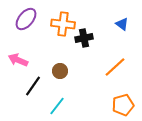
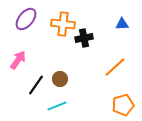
blue triangle: rotated 40 degrees counterclockwise
pink arrow: rotated 102 degrees clockwise
brown circle: moved 8 px down
black line: moved 3 px right, 1 px up
cyan line: rotated 30 degrees clockwise
